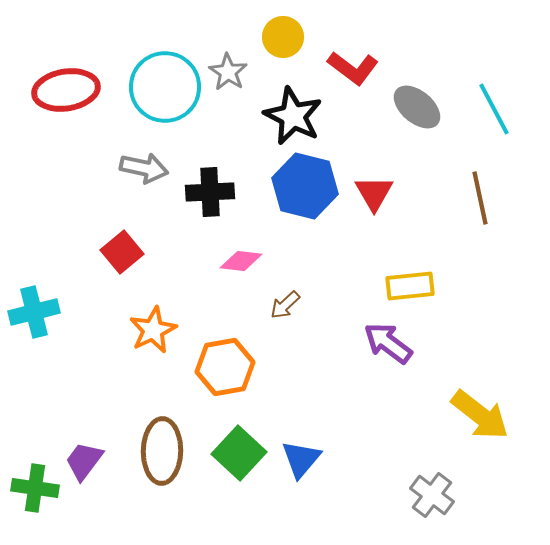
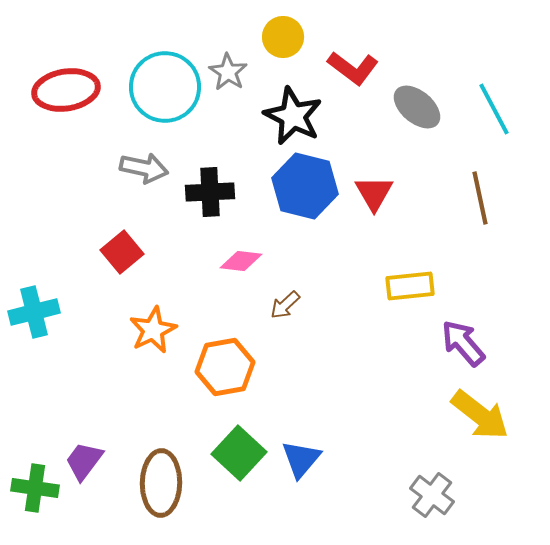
purple arrow: moved 75 px right; rotated 12 degrees clockwise
brown ellipse: moved 1 px left, 32 px down
